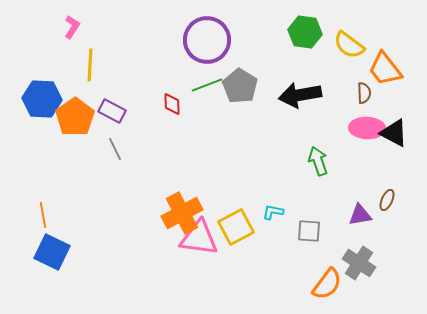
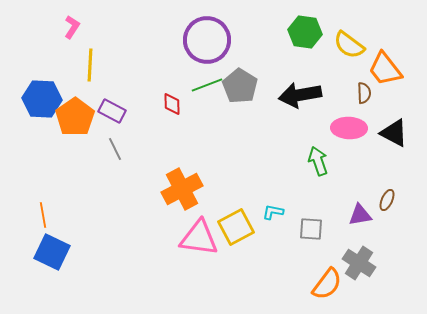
pink ellipse: moved 18 px left
orange cross: moved 24 px up
gray square: moved 2 px right, 2 px up
